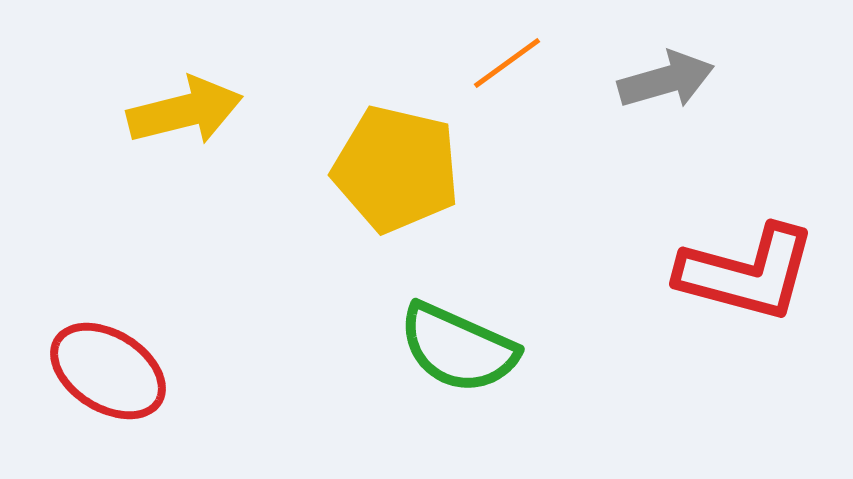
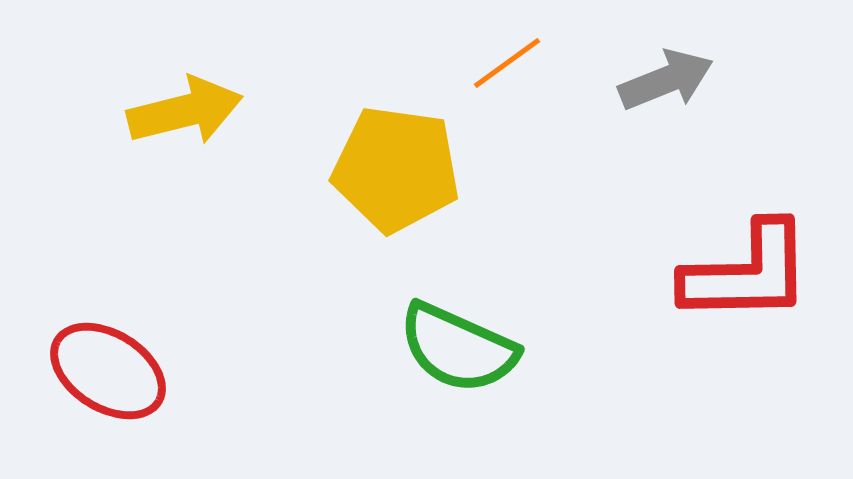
gray arrow: rotated 6 degrees counterclockwise
yellow pentagon: rotated 5 degrees counterclockwise
red L-shape: rotated 16 degrees counterclockwise
